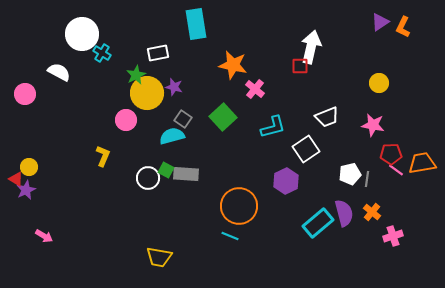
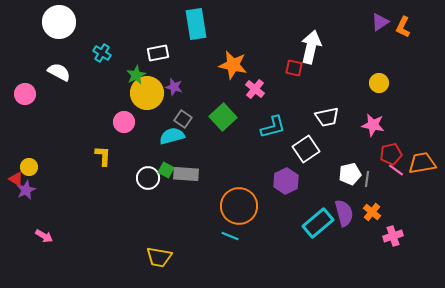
white circle at (82, 34): moved 23 px left, 12 px up
red square at (300, 66): moved 6 px left, 2 px down; rotated 12 degrees clockwise
white trapezoid at (327, 117): rotated 10 degrees clockwise
pink circle at (126, 120): moved 2 px left, 2 px down
red pentagon at (391, 154): rotated 10 degrees counterclockwise
yellow L-shape at (103, 156): rotated 20 degrees counterclockwise
